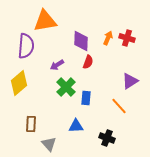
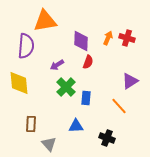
yellow diamond: rotated 55 degrees counterclockwise
